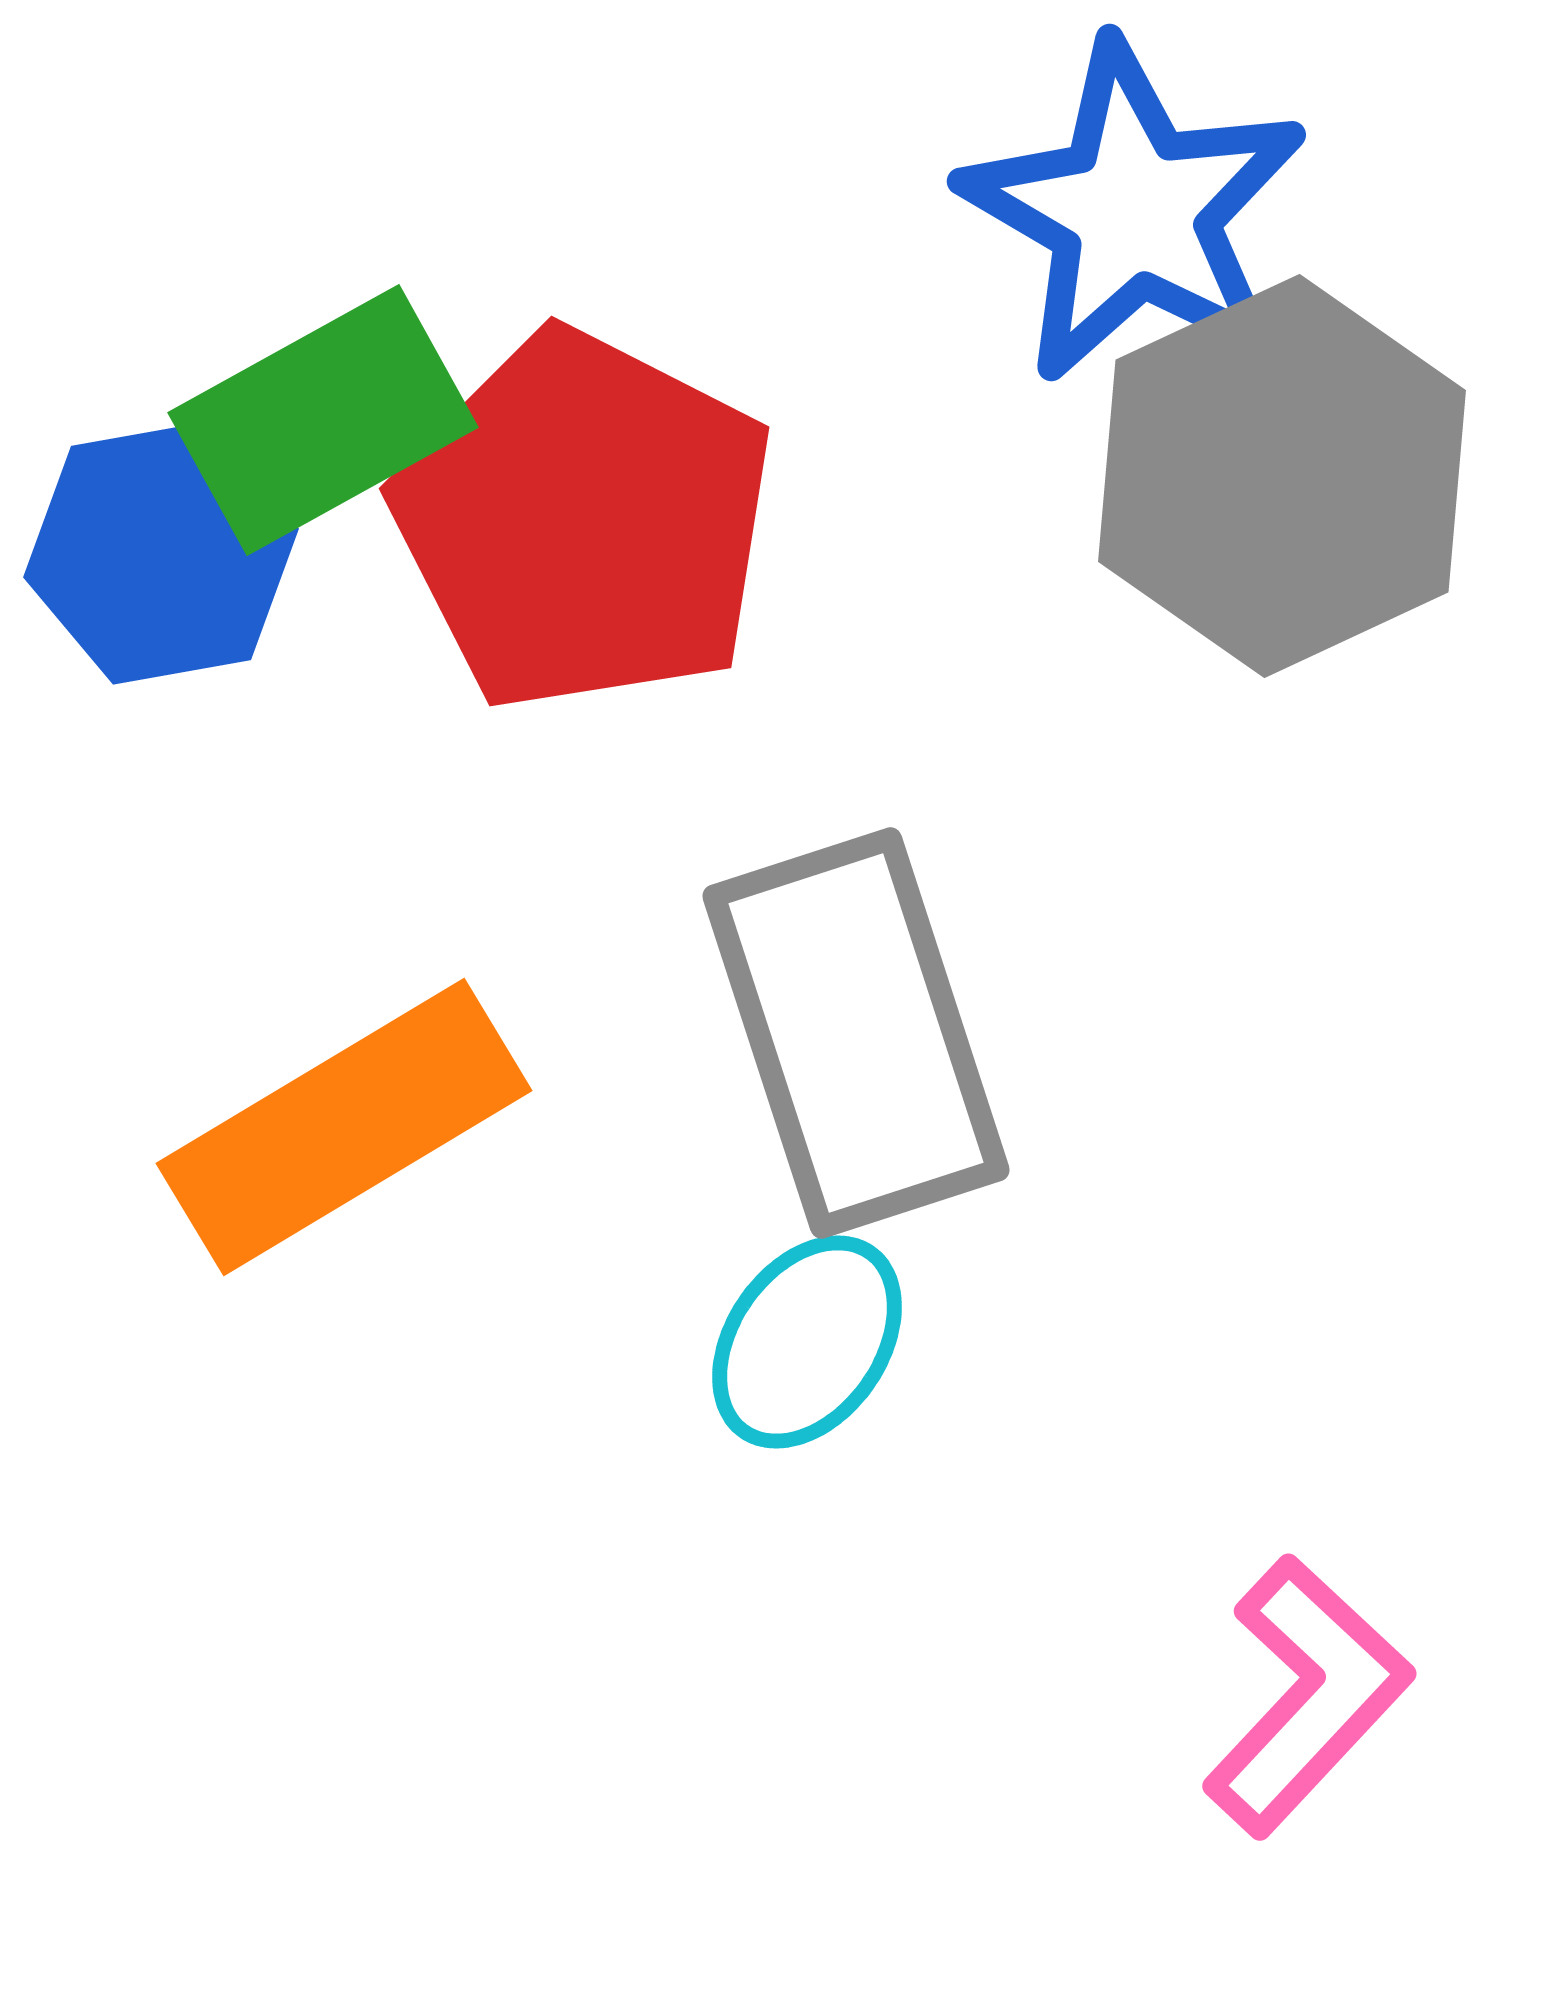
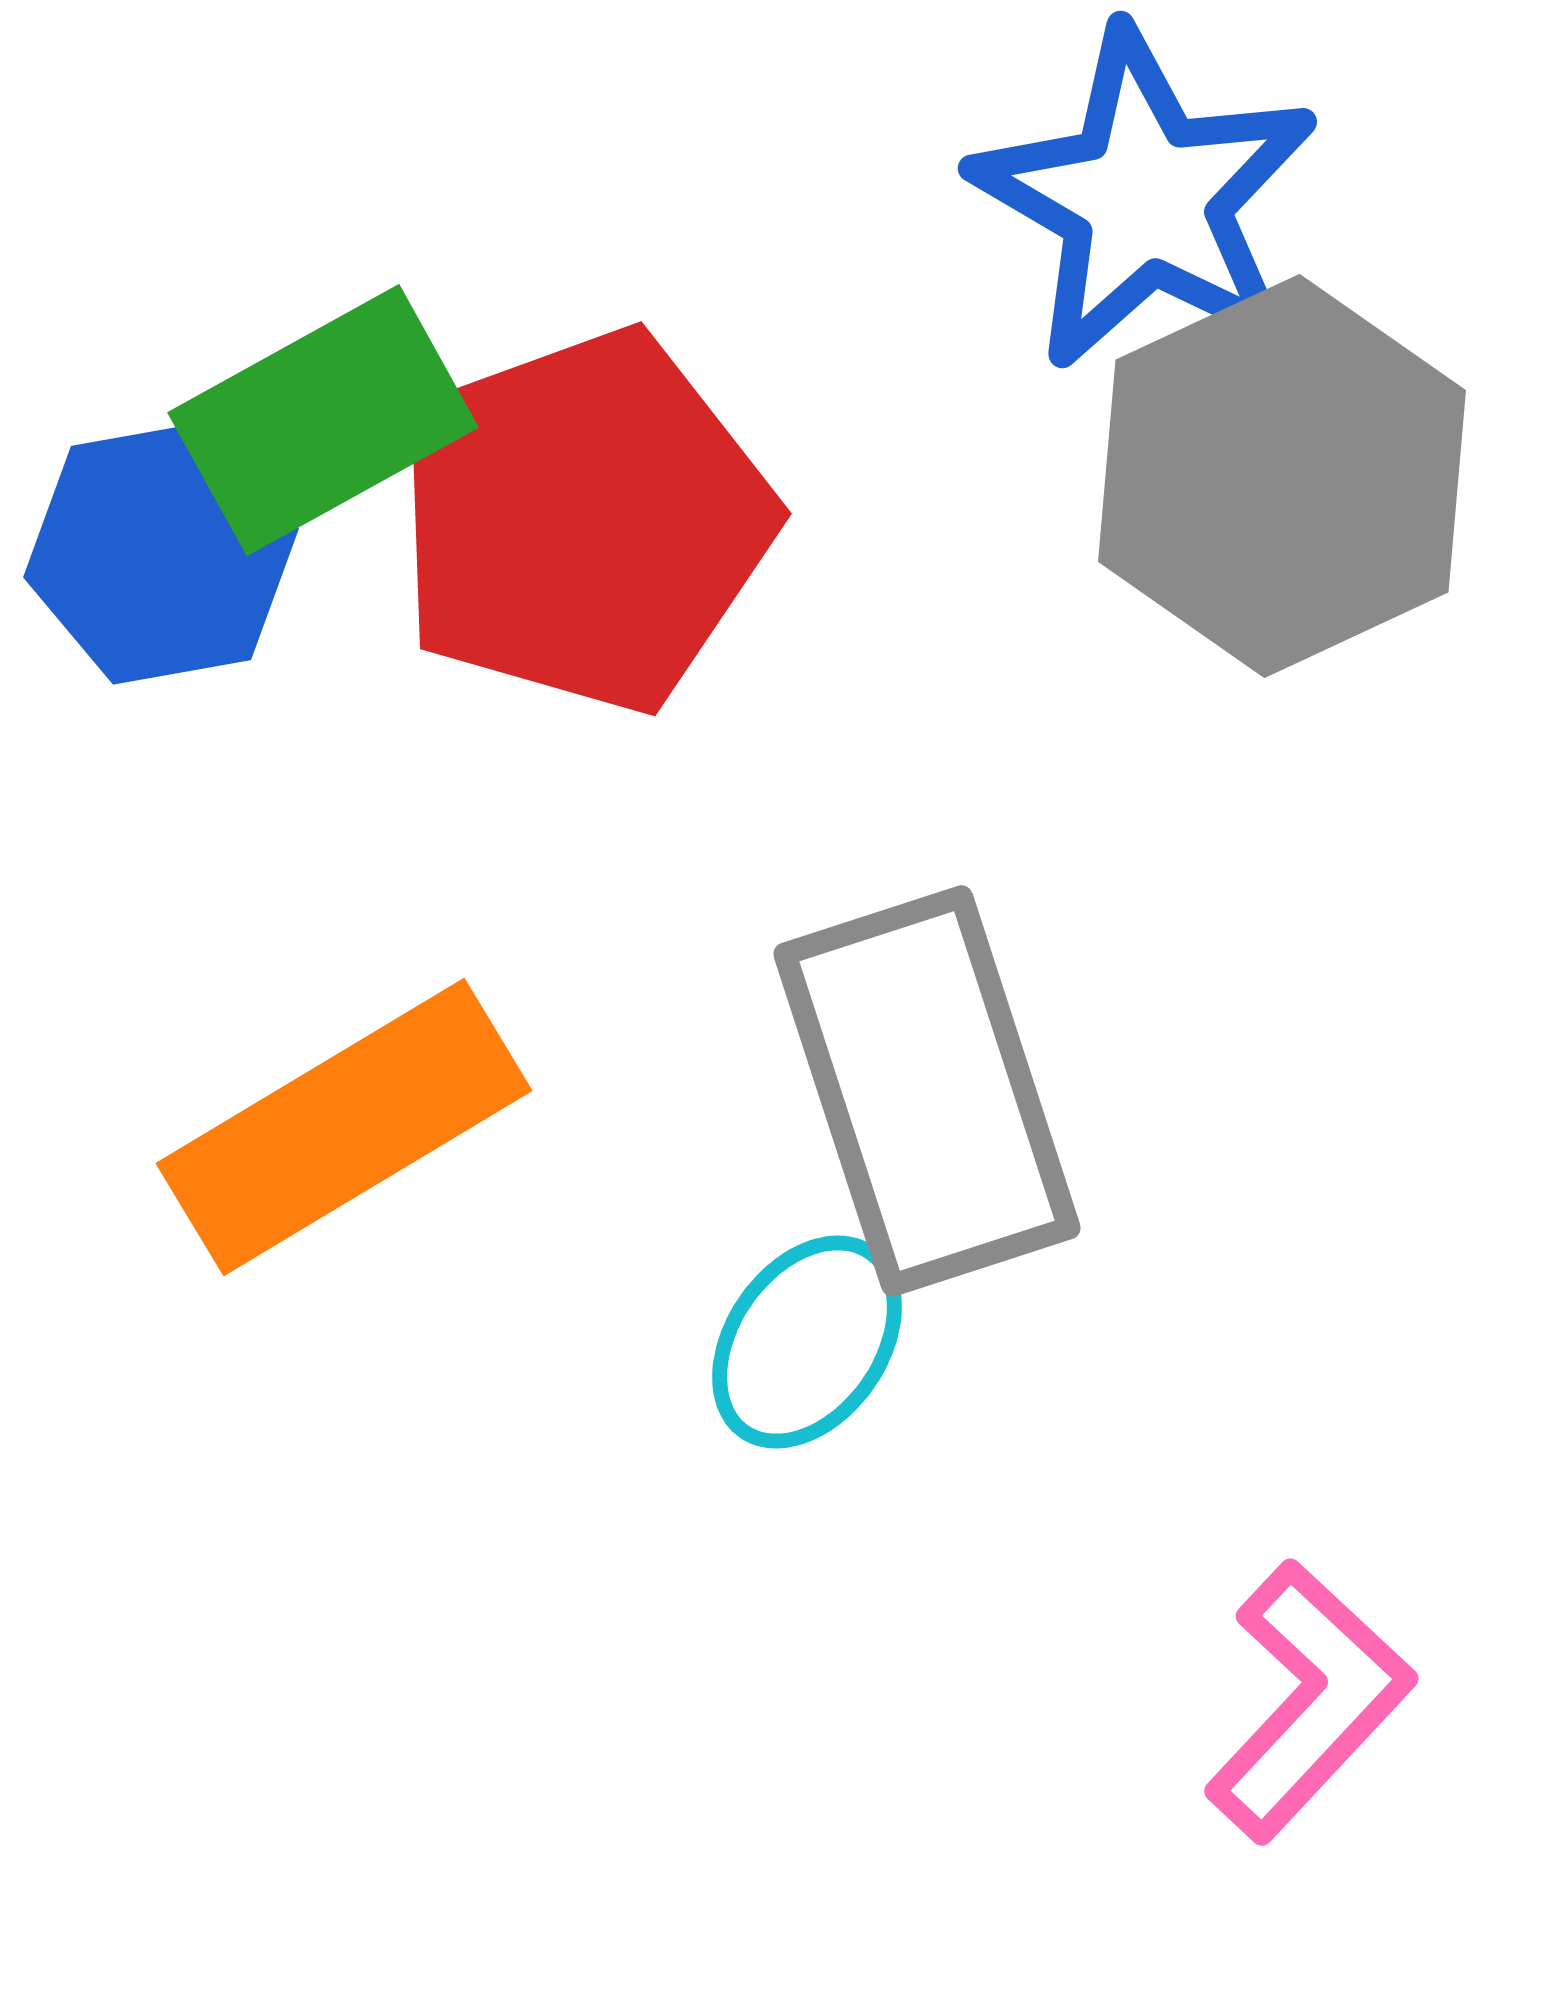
blue star: moved 11 px right, 13 px up
red pentagon: rotated 25 degrees clockwise
gray rectangle: moved 71 px right, 58 px down
pink L-shape: moved 2 px right, 5 px down
